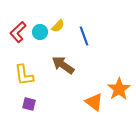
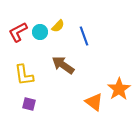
red L-shape: rotated 15 degrees clockwise
